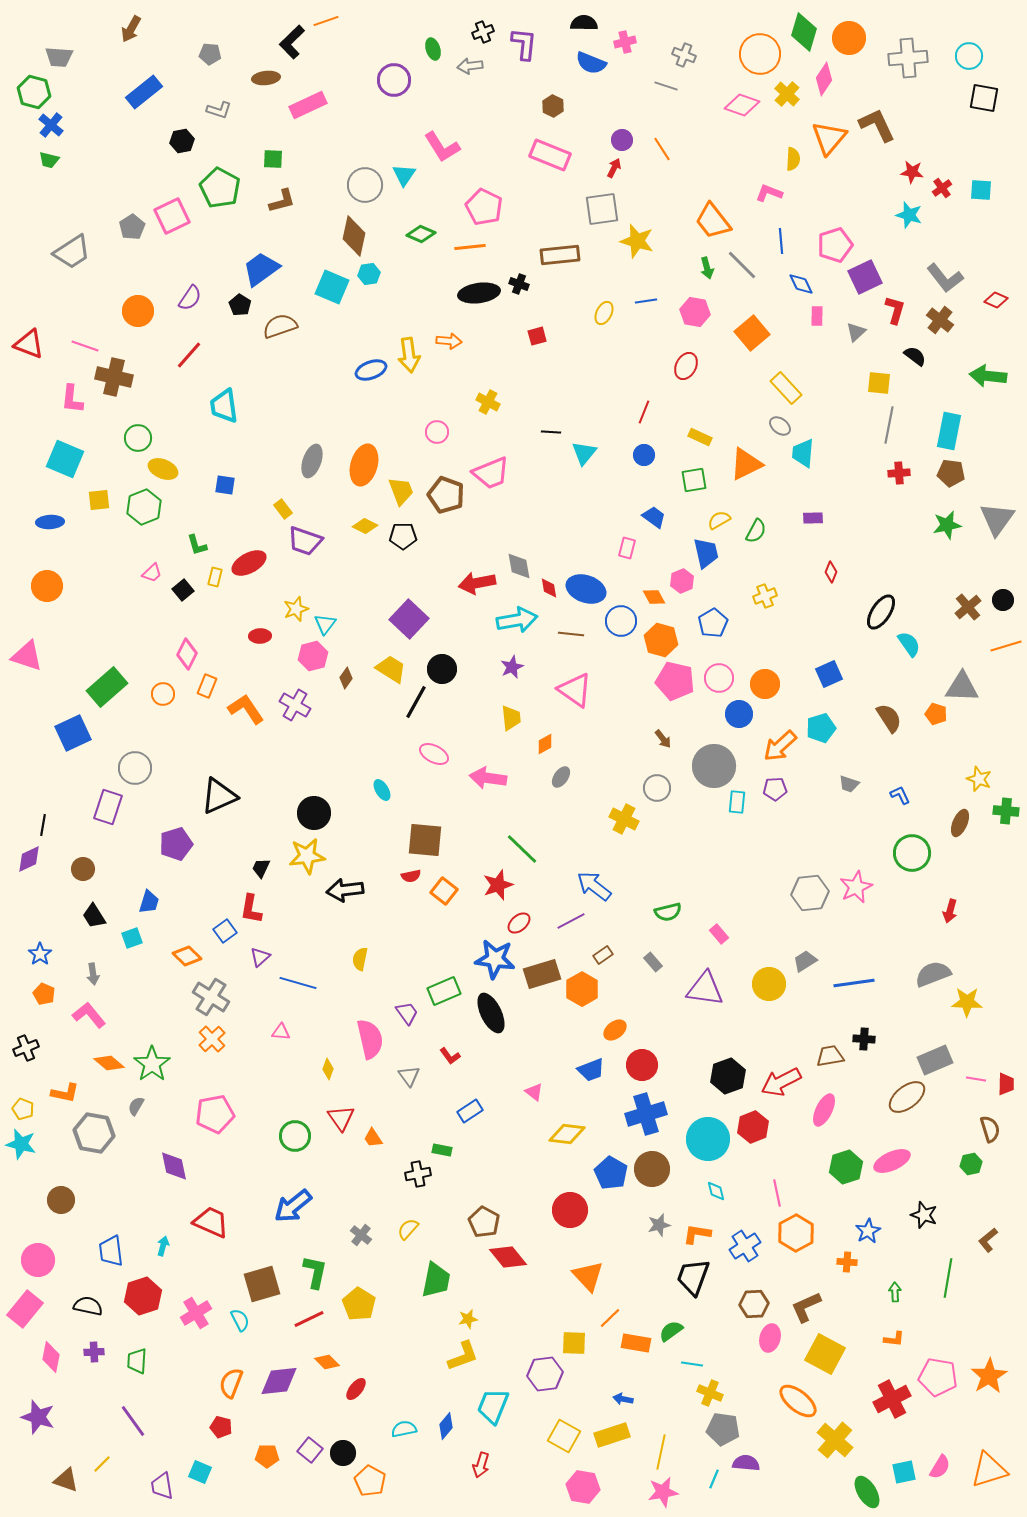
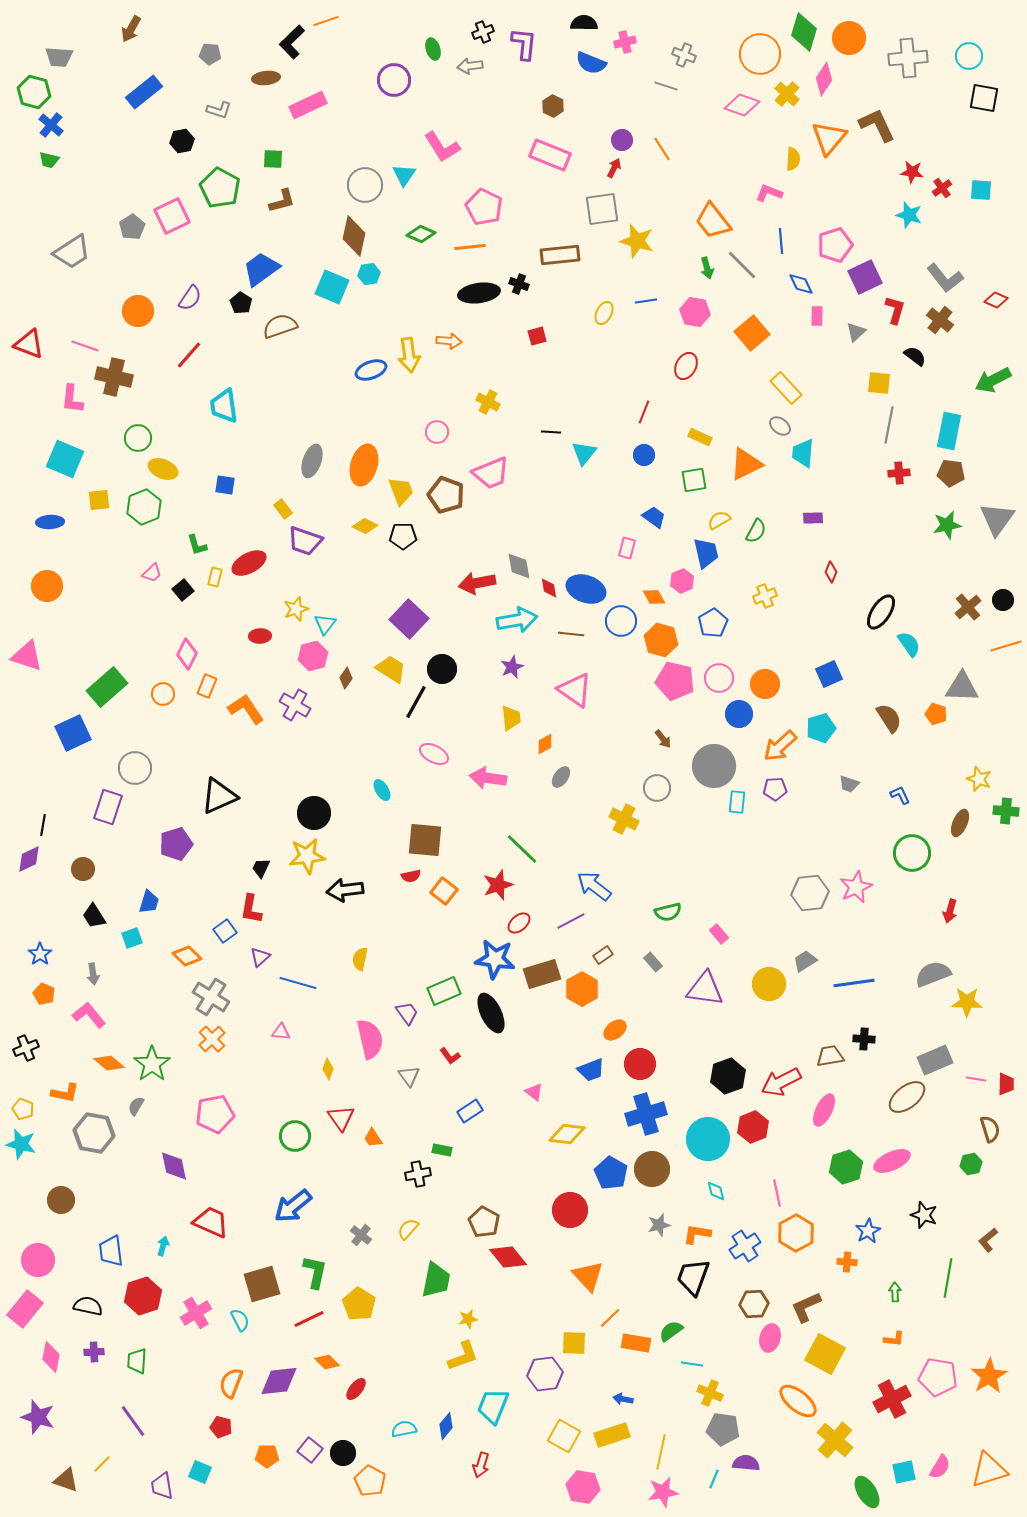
black pentagon at (240, 305): moved 1 px right, 2 px up
green arrow at (988, 376): moved 5 px right, 4 px down; rotated 33 degrees counterclockwise
red circle at (642, 1065): moved 2 px left, 1 px up
